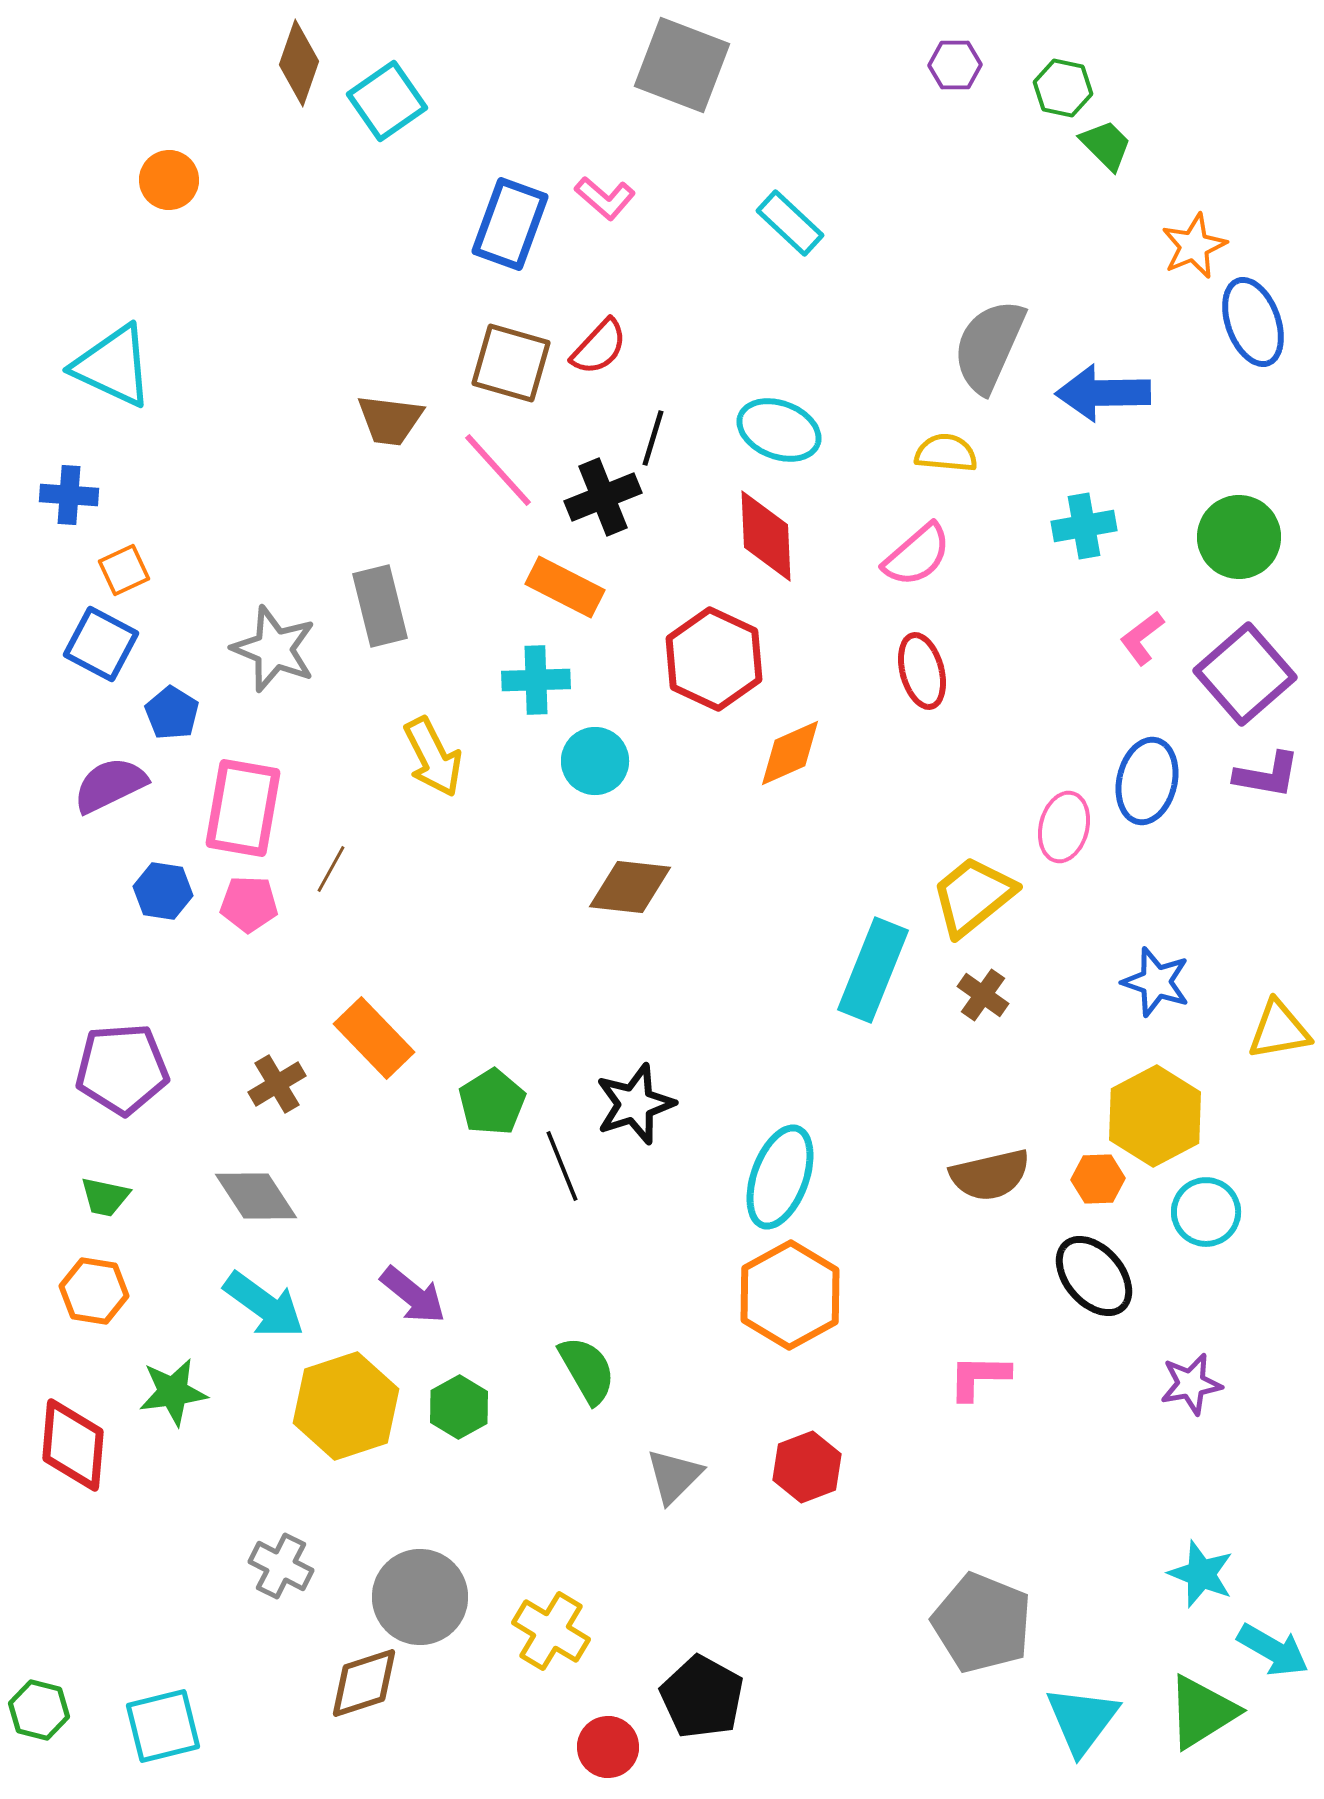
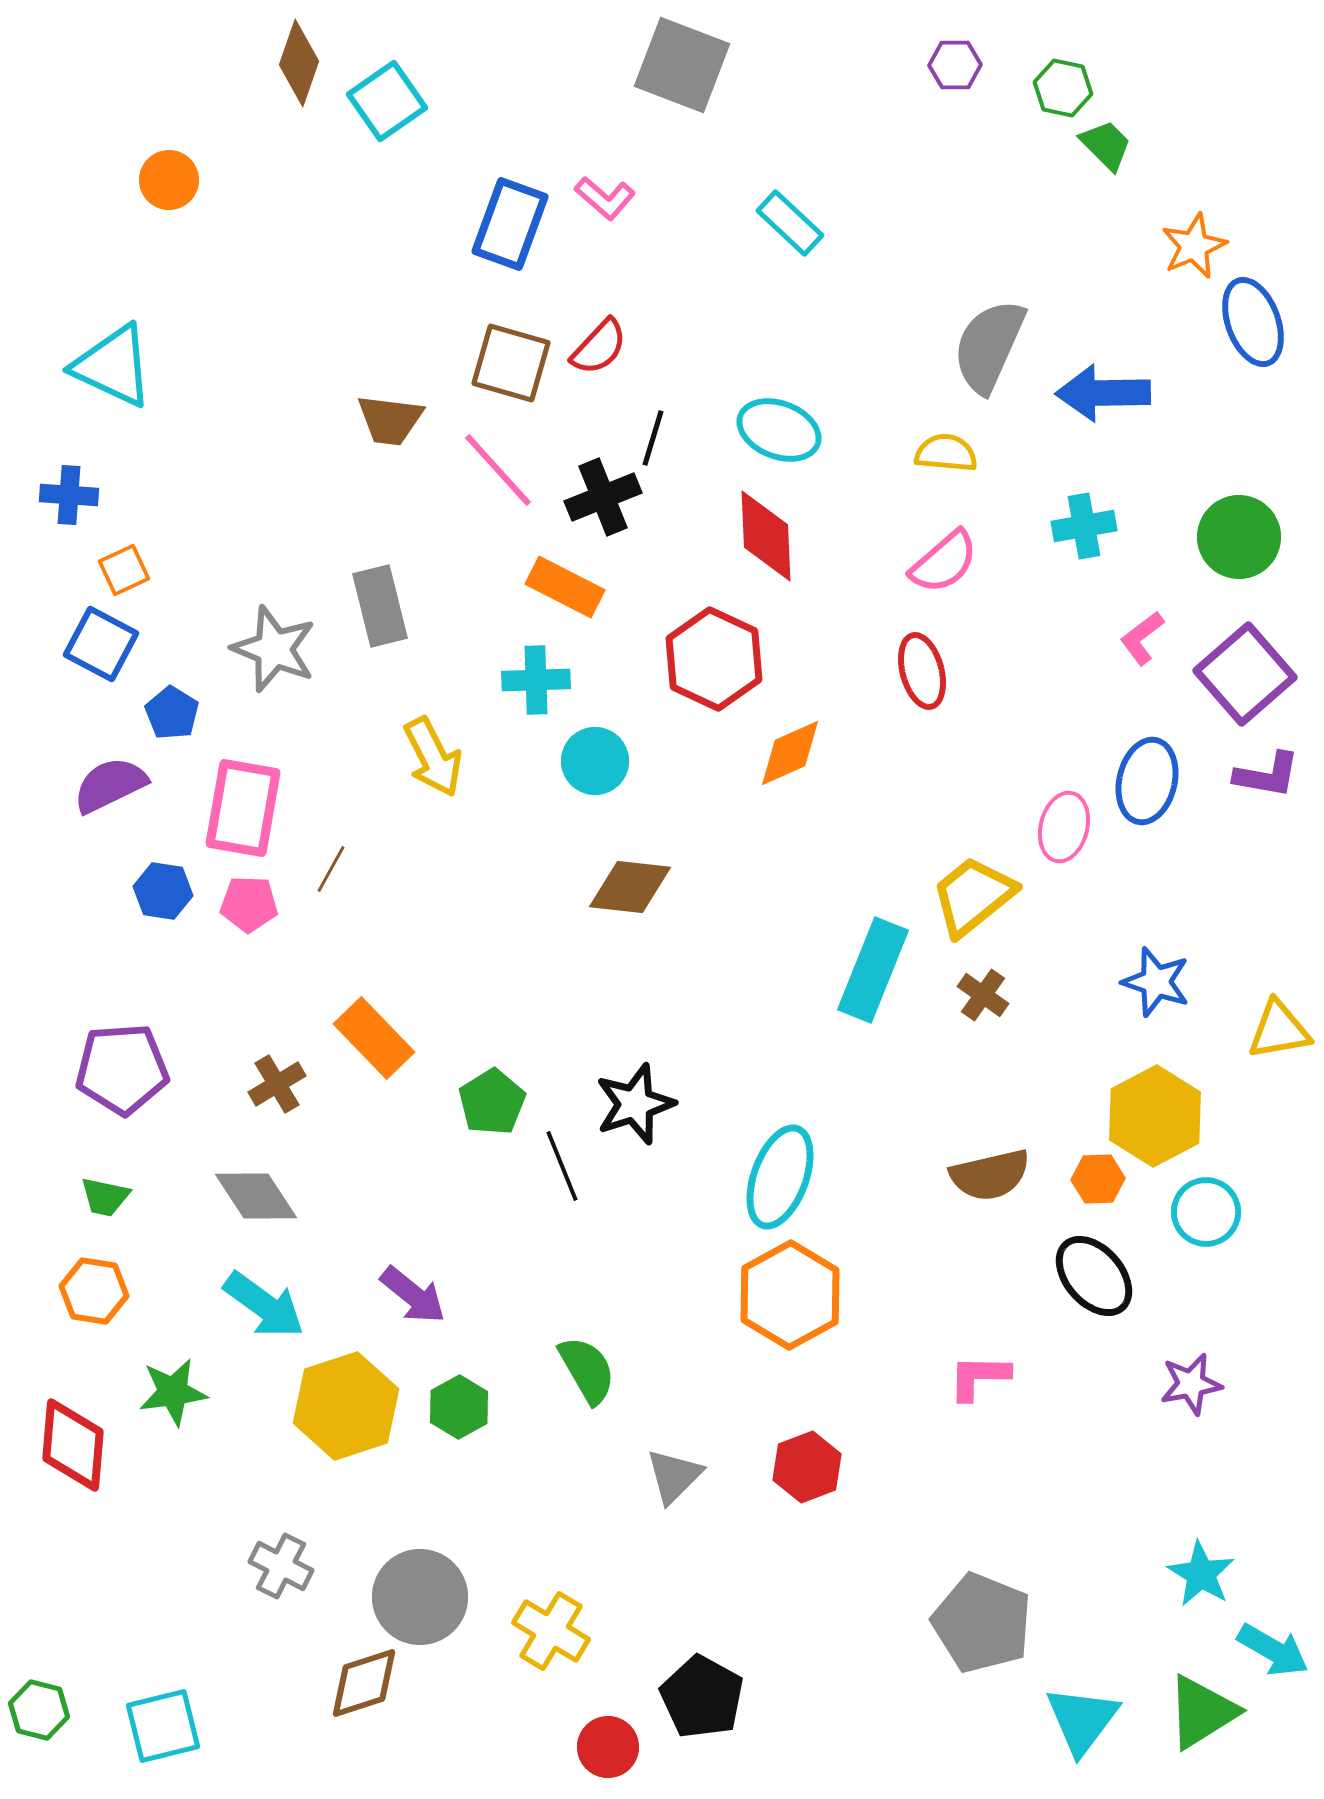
pink semicircle at (917, 555): moved 27 px right, 7 px down
cyan star at (1201, 1574): rotated 10 degrees clockwise
